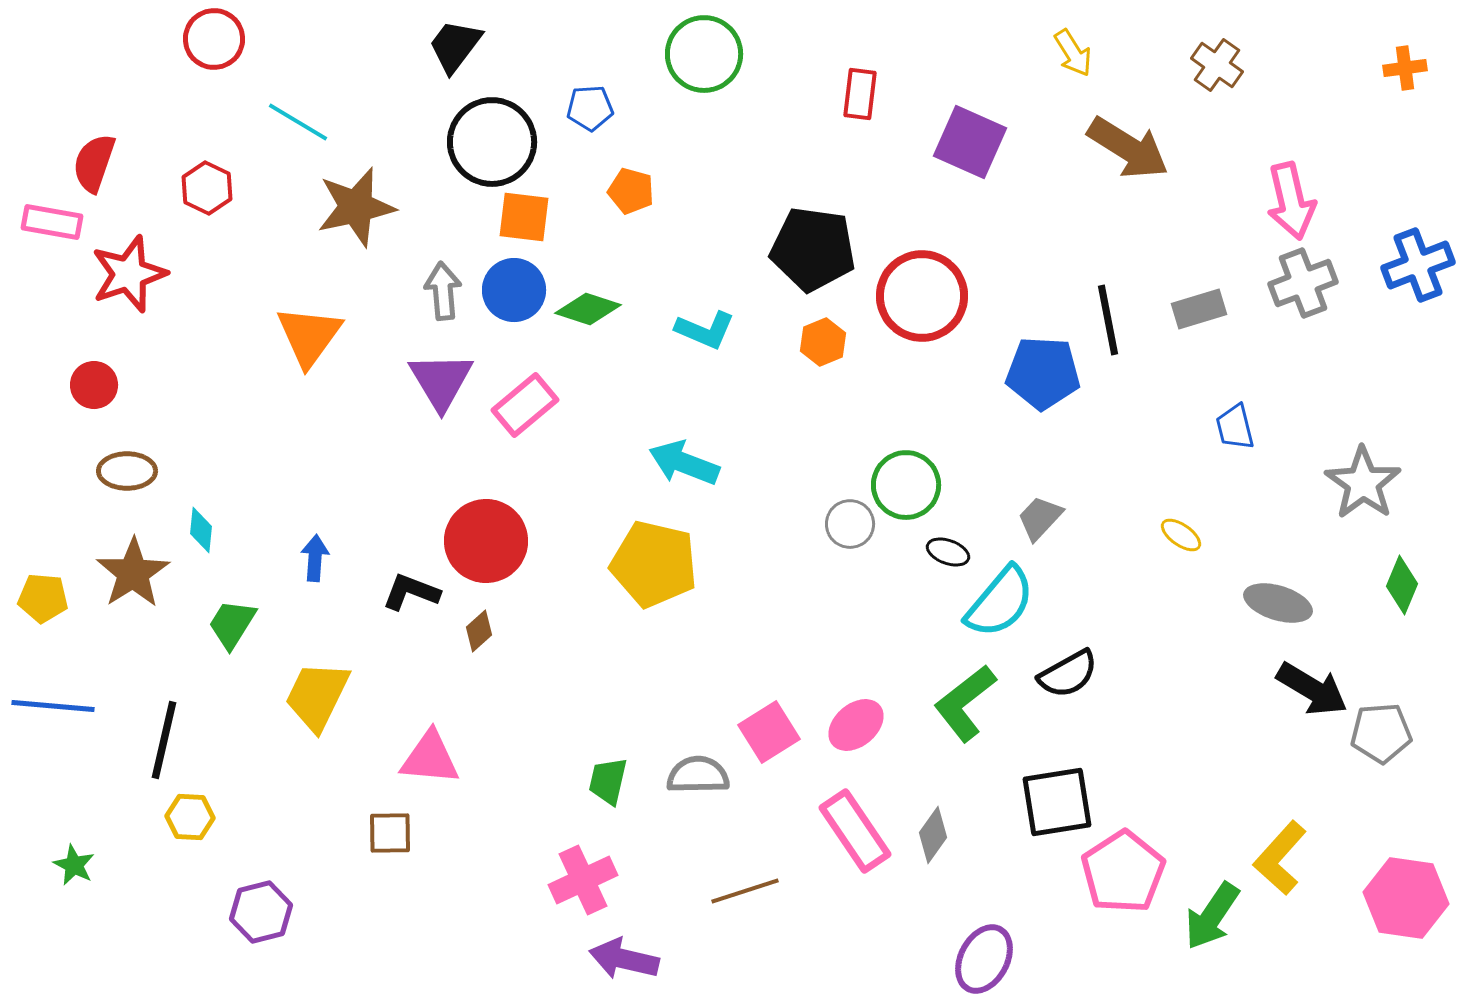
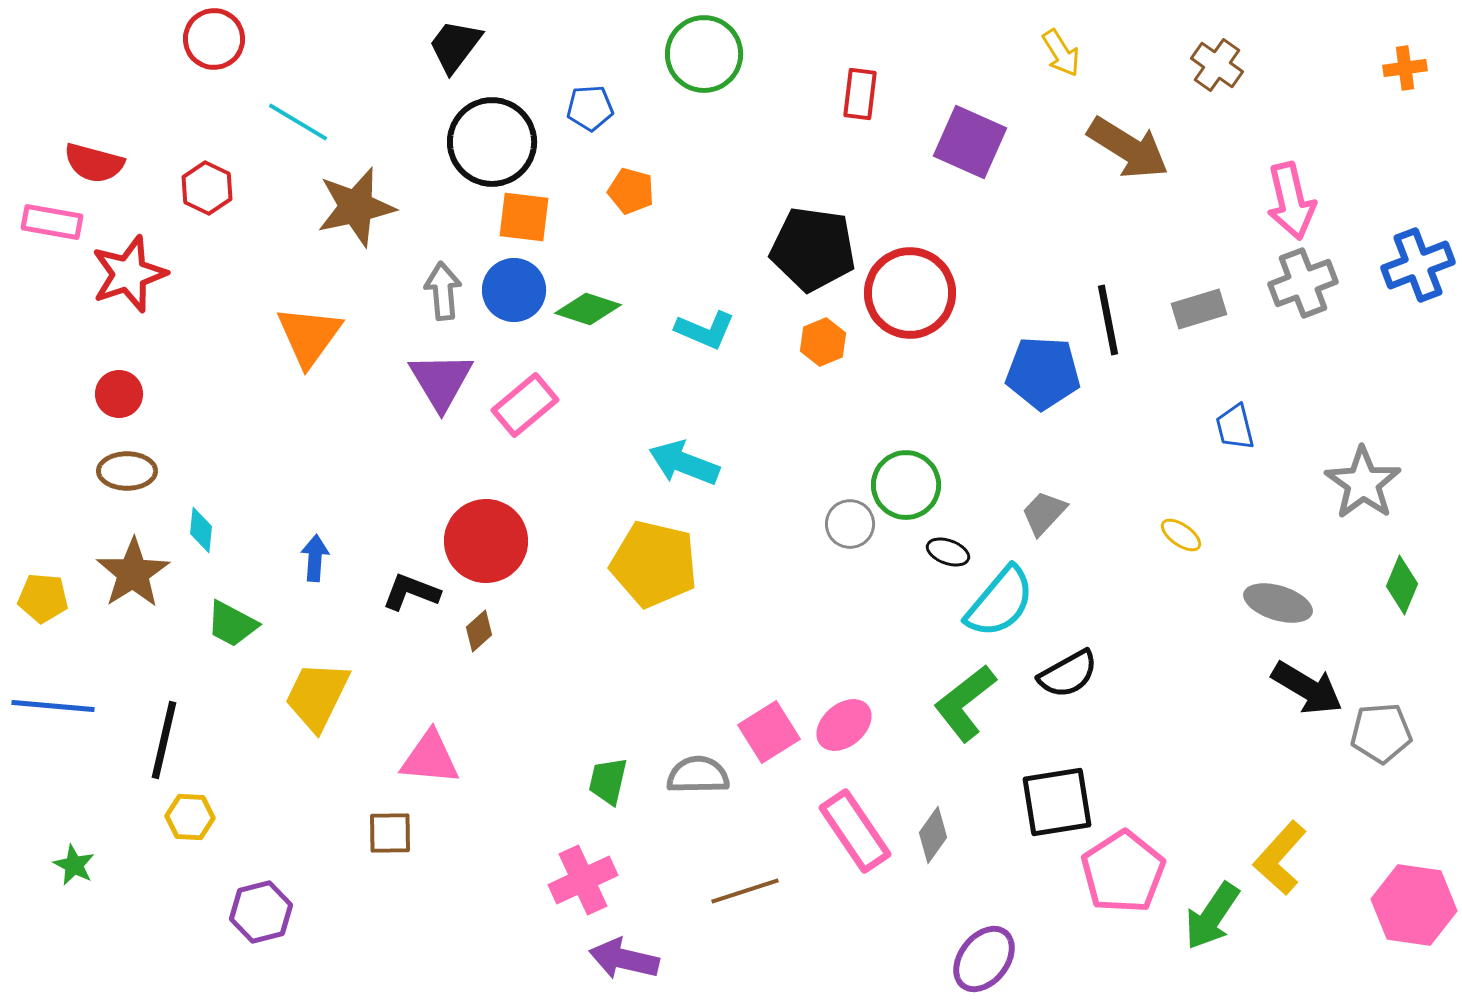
yellow arrow at (1073, 53): moved 12 px left
red semicircle at (94, 163): rotated 94 degrees counterclockwise
red circle at (922, 296): moved 12 px left, 3 px up
red circle at (94, 385): moved 25 px right, 9 px down
gray trapezoid at (1040, 518): moved 4 px right, 5 px up
green trapezoid at (232, 624): rotated 94 degrees counterclockwise
black arrow at (1312, 689): moved 5 px left, 1 px up
pink ellipse at (856, 725): moved 12 px left
pink hexagon at (1406, 898): moved 8 px right, 7 px down
purple ellipse at (984, 959): rotated 10 degrees clockwise
